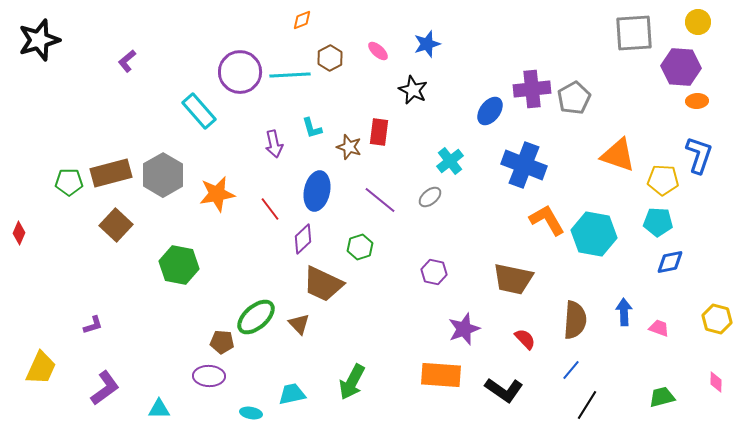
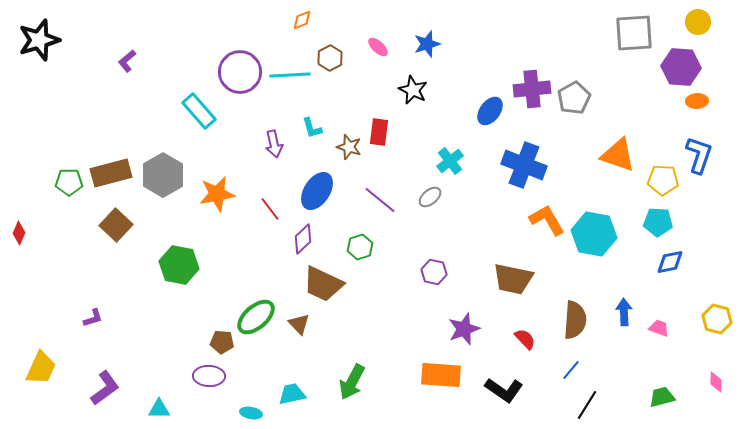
pink ellipse at (378, 51): moved 4 px up
blue ellipse at (317, 191): rotated 21 degrees clockwise
purple L-shape at (93, 325): moved 7 px up
